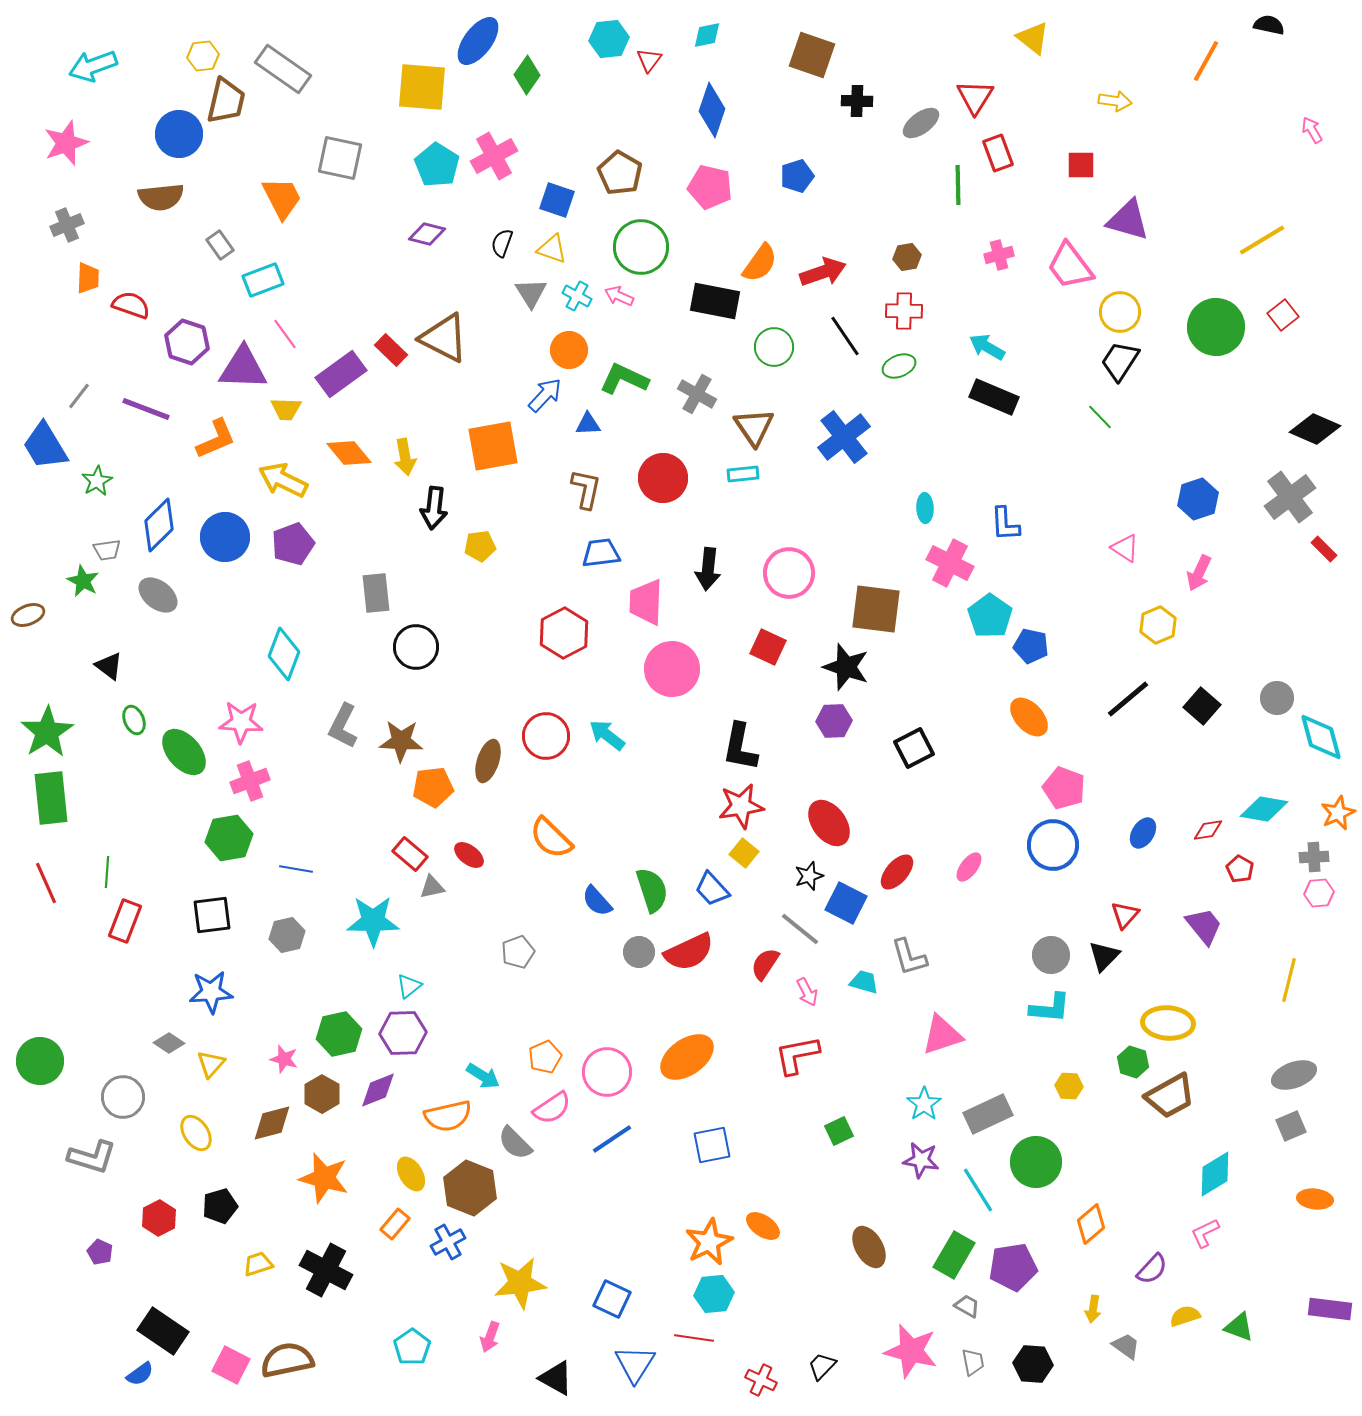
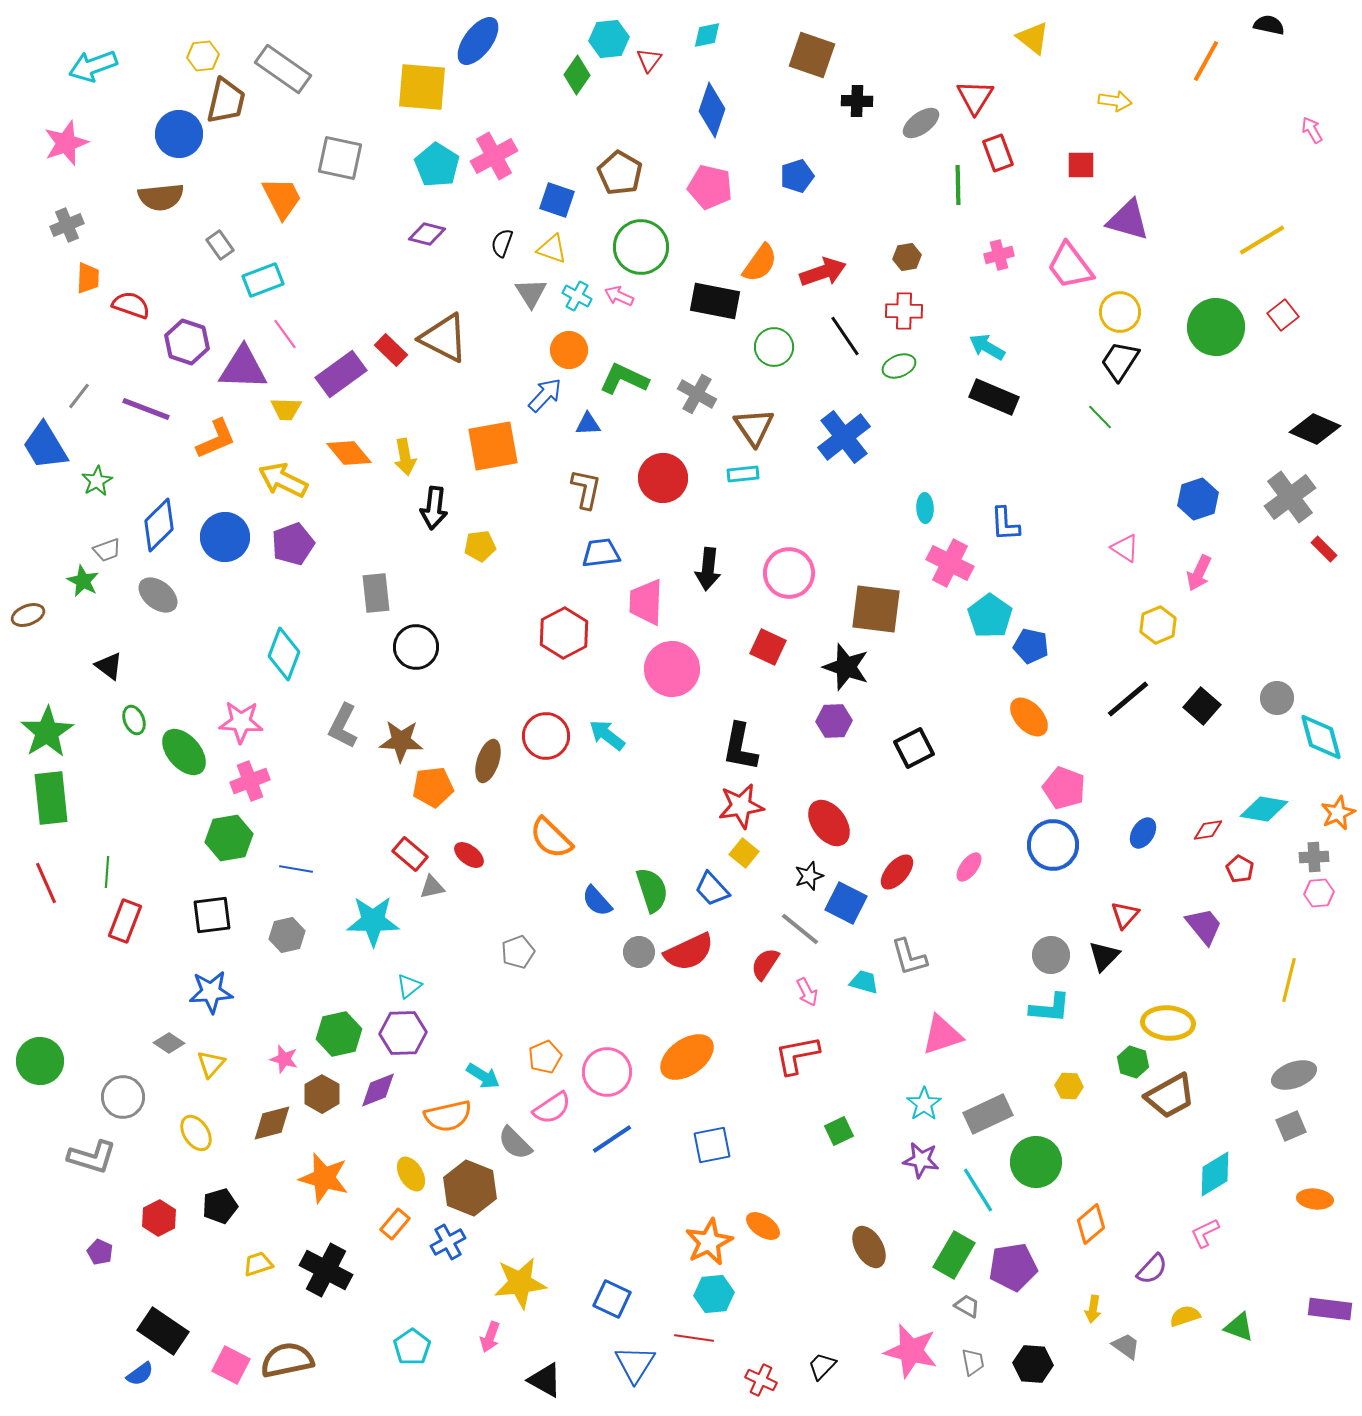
green diamond at (527, 75): moved 50 px right
gray trapezoid at (107, 550): rotated 12 degrees counterclockwise
black triangle at (556, 1378): moved 11 px left, 2 px down
